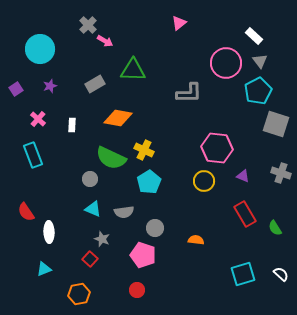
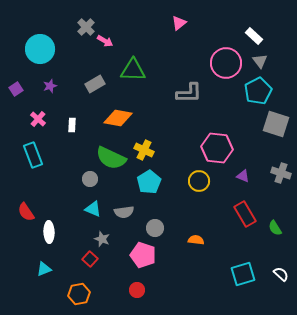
gray cross at (88, 25): moved 2 px left, 2 px down
yellow circle at (204, 181): moved 5 px left
